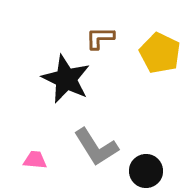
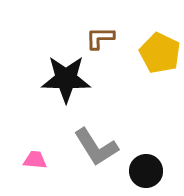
black star: rotated 24 degrees counterclockwise
